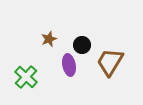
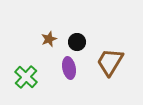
black circle: moved 5 px left, 3 px up
purple ellipse: moved 3 px down
